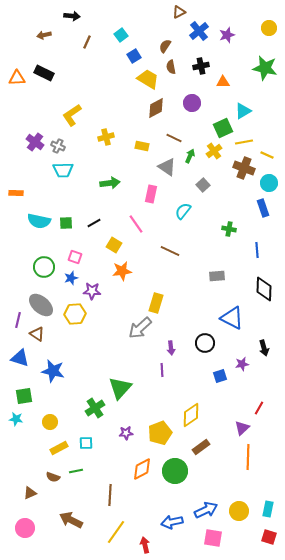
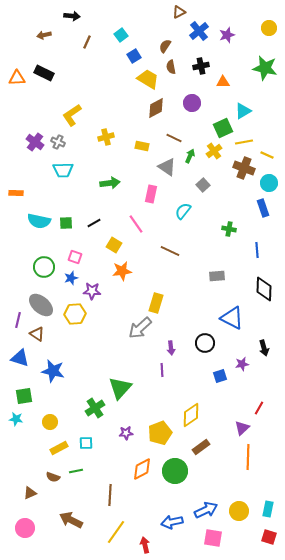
gray cross at (58, 146): moved 4 px up
